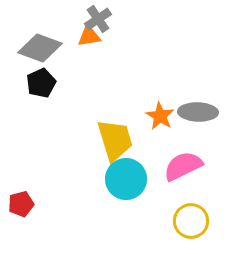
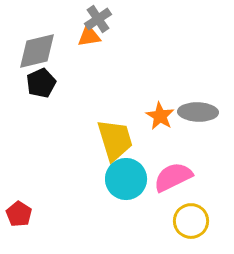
gray diamond: moved 3 px left, 3 px down; rotated 33 degrees counterclockwise
pink semicircle: moved 10 px left, 11 px down
red pentagon: moved 2 px left, 10 px down; rotated 25 degrees counterclockwise
